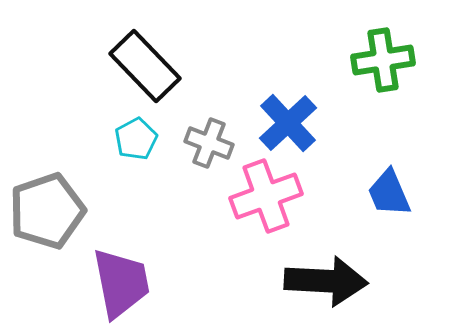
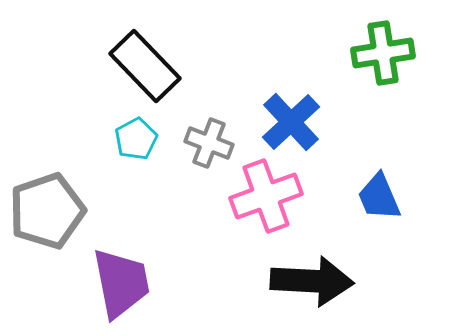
green cross: moved 7 px up
blue cross: moved 3 px right, 1 px up
blue trapezoid: moved 10 px left, 4 px down
black arrow: moved 14 px left
